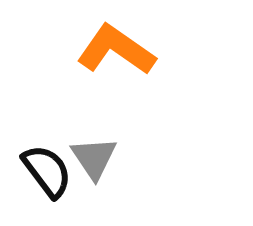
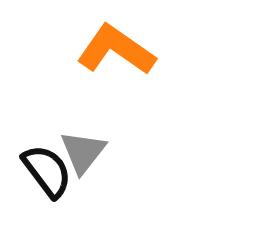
gray triangle: moved 11 px left, 6 px up; rotated 12 degrees clockwise
